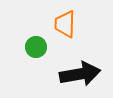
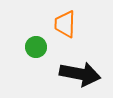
black arrow: rotated 21 degrees clockwise
